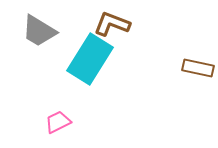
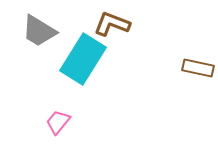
cyan rectangle: moved 7 px left
pink trapezoid: rotated 24 degrees counterclockwise
